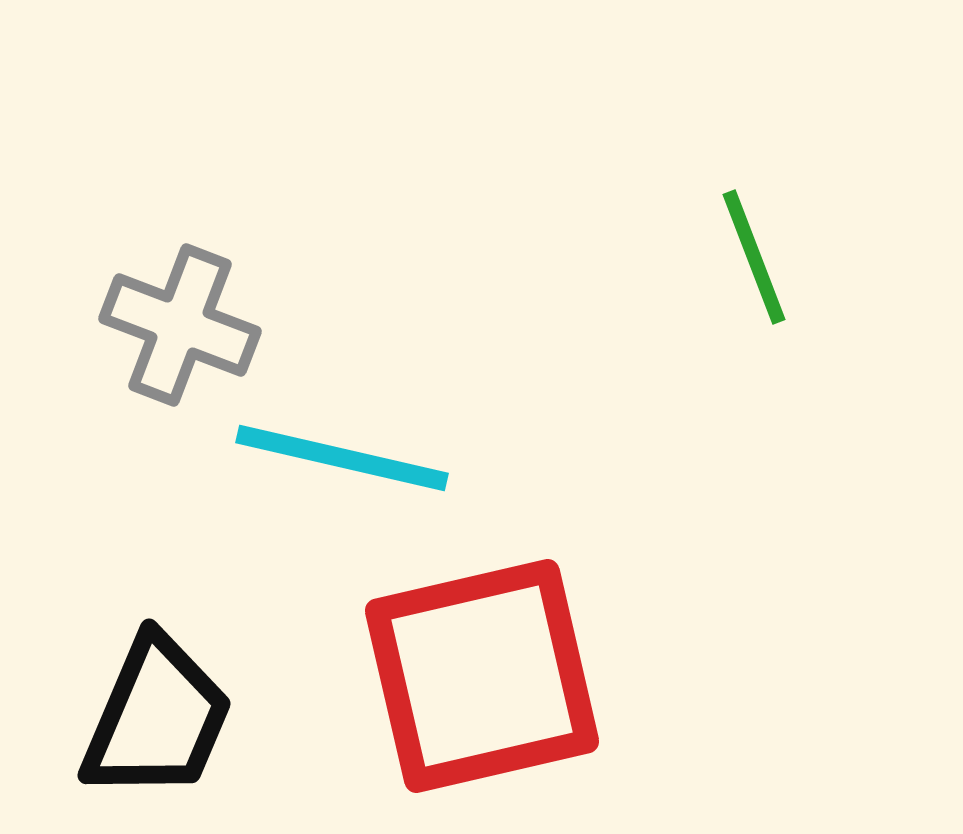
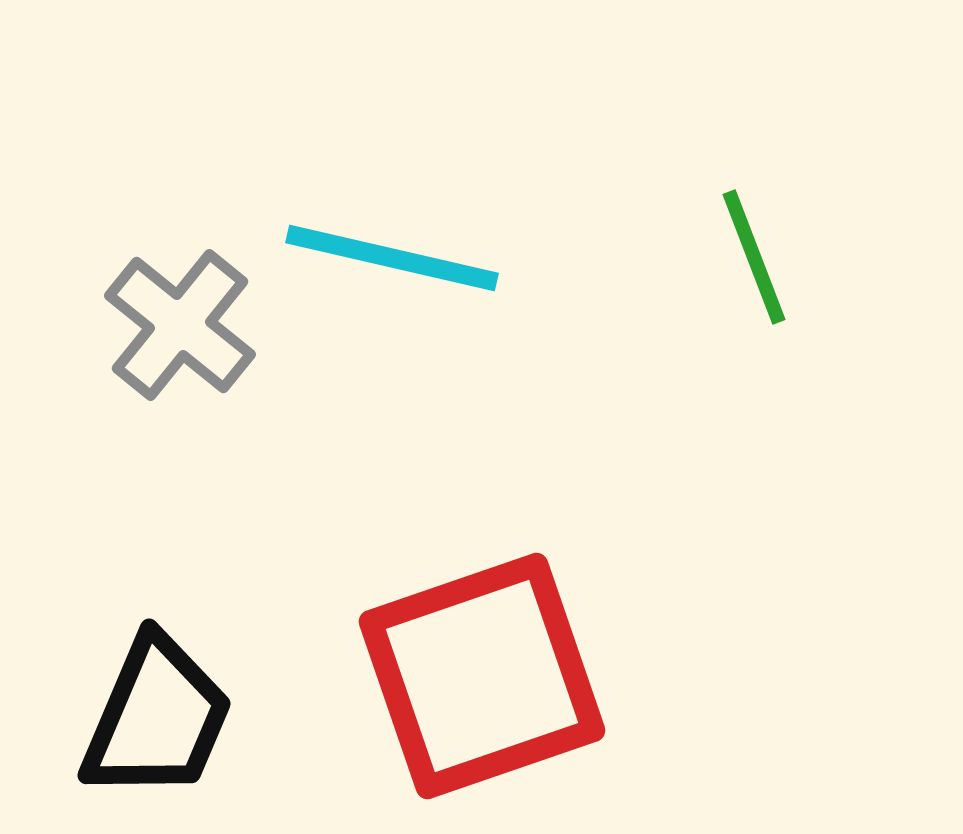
gray cross: rotated 18 degrees clockwise
cyan line: moved 50 px right, 200 px up
red square: rotated 6 degrees counterclockwise
